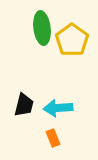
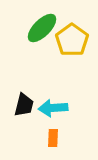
green ellipse: rotated 52 degrees clockwise
cyan arrow: moved 5 px left
orange rectangle: rotated 24 degrees clockwise
